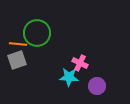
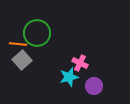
gray square: moved 5 px right; rotated 24 degrees counterclockwise
cyan star: rotated 18 degrees counterclockwise
purple circle: moved 3 px left
